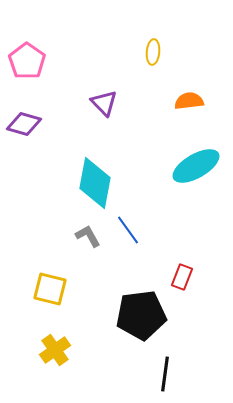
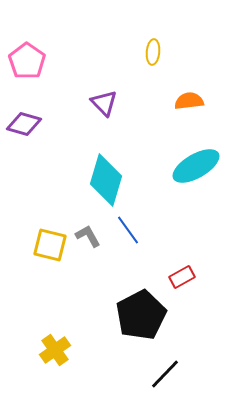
cyan diamond: moved 11 px right, 3 px up; rotated 6 degrees clockwise
red rectangle: rotated 40 degrees clockwise
yellow square: moved 44 px up
black pentagon: rotated 21 degrees counterclockwise
black line: rotated 36 degrees clockwise
